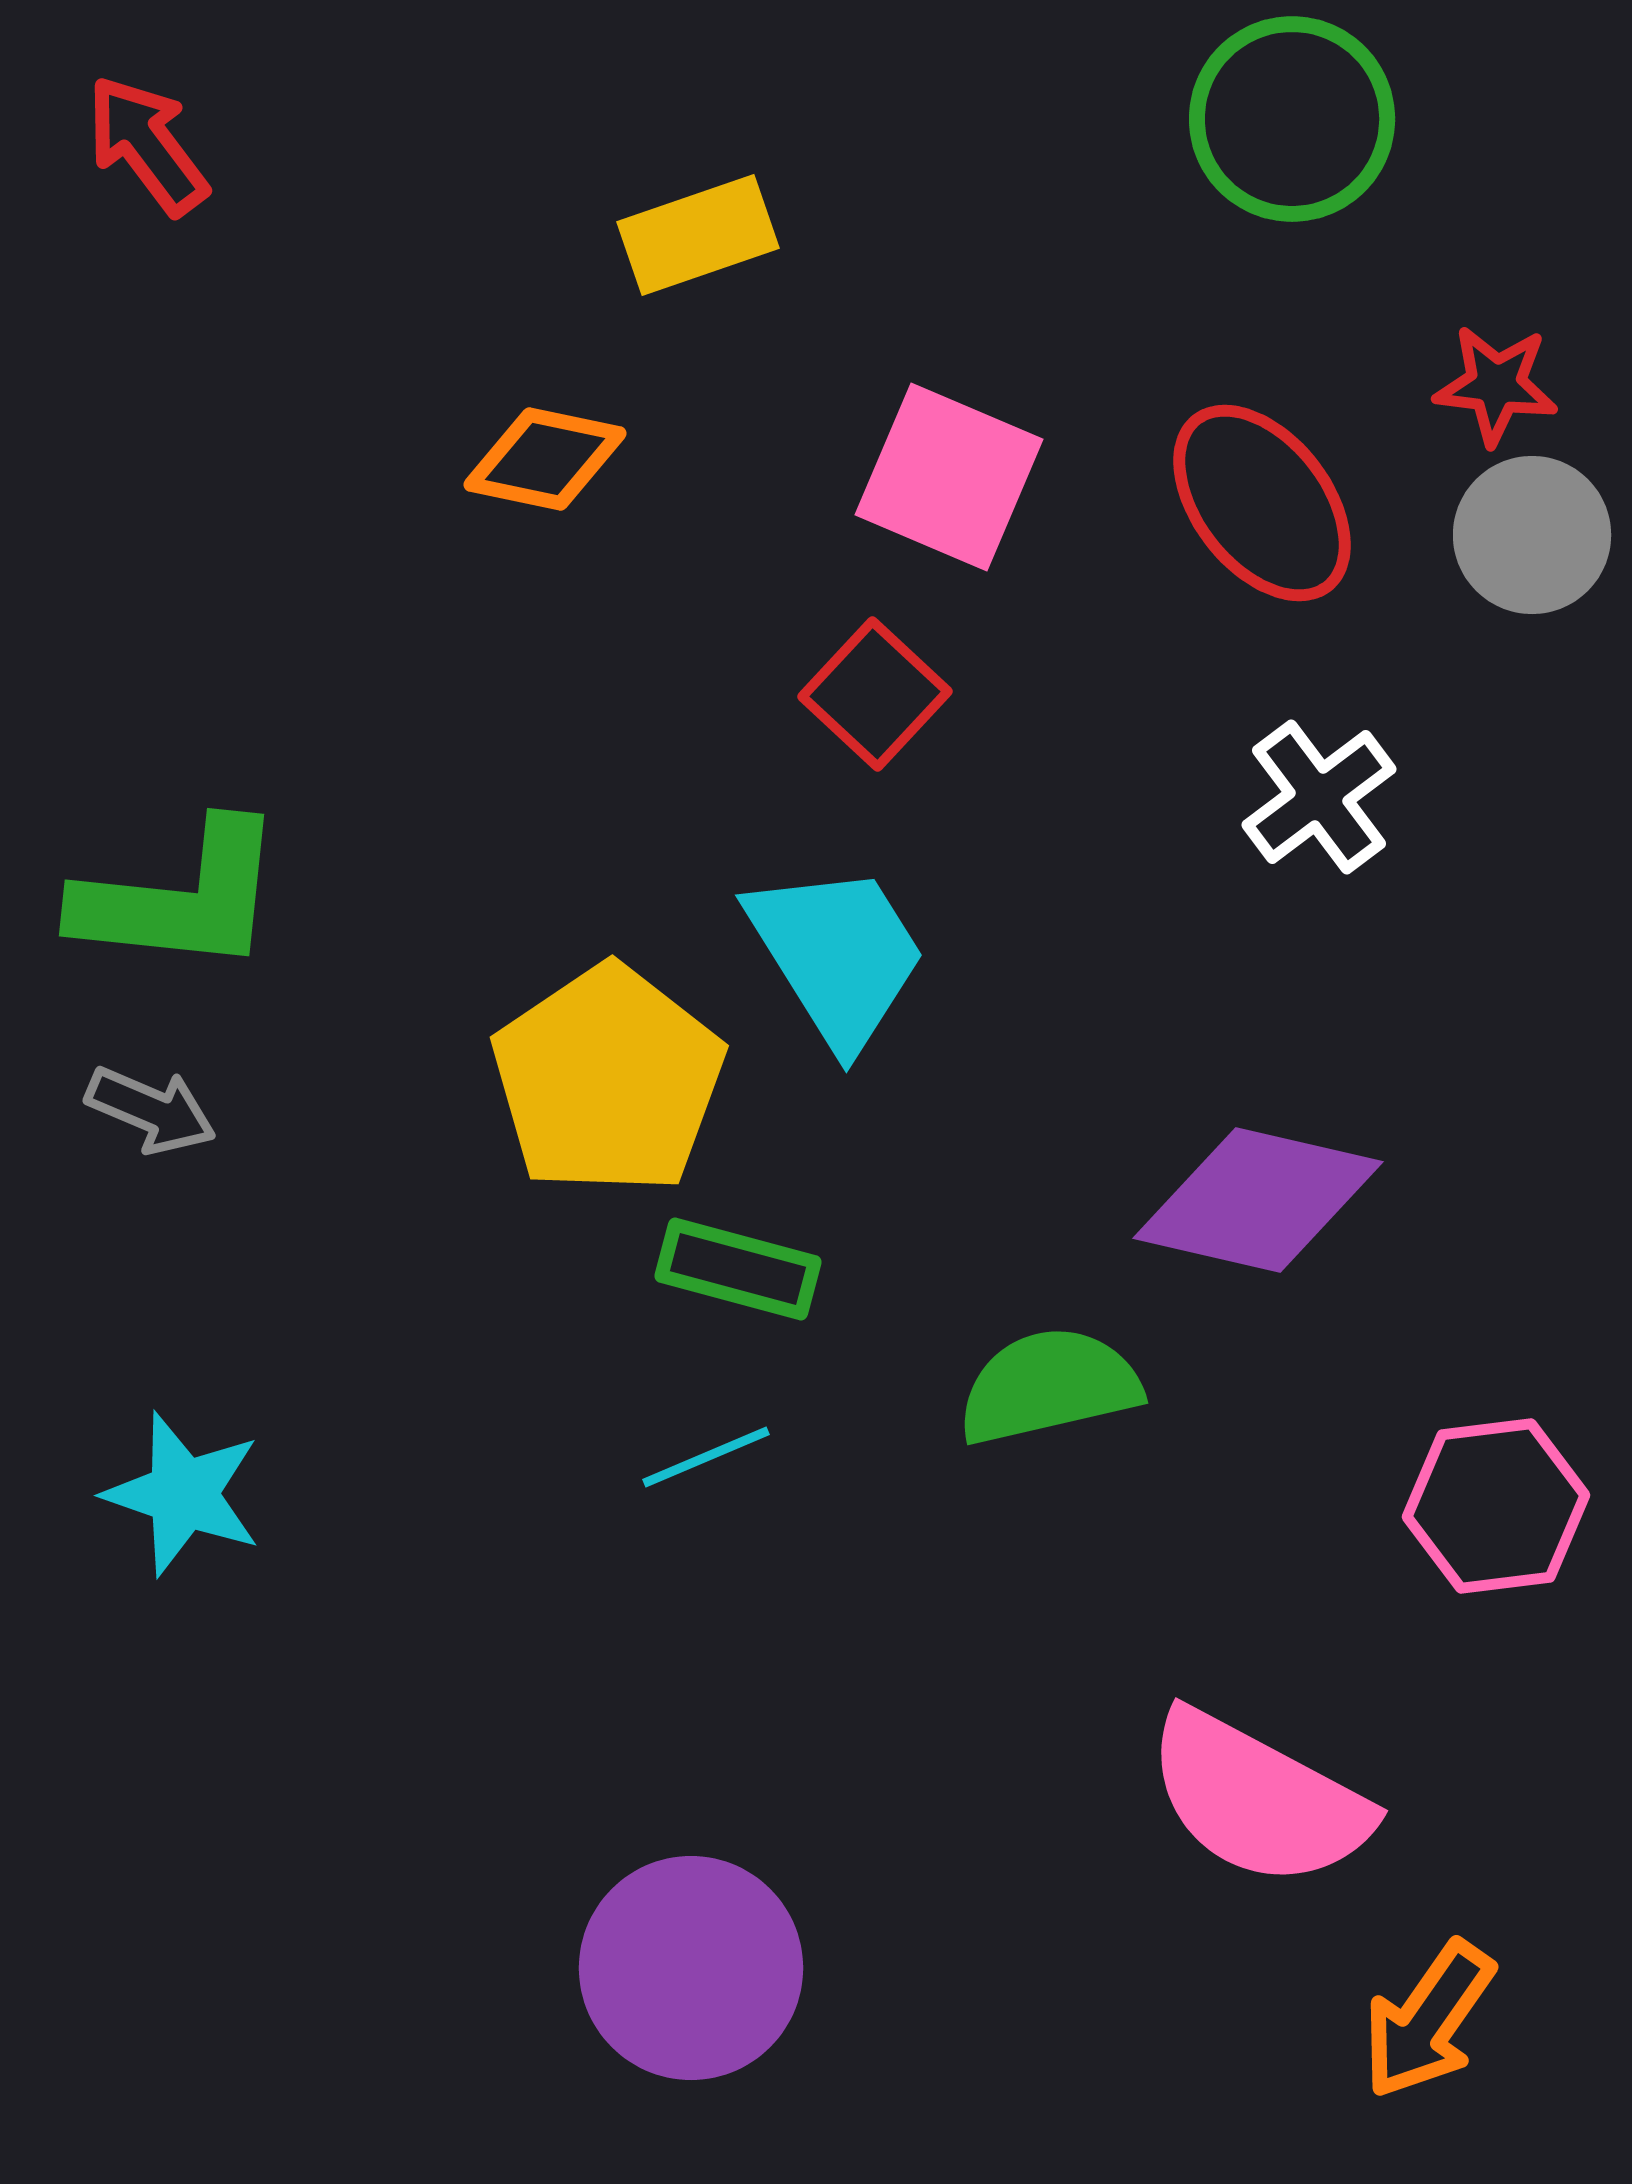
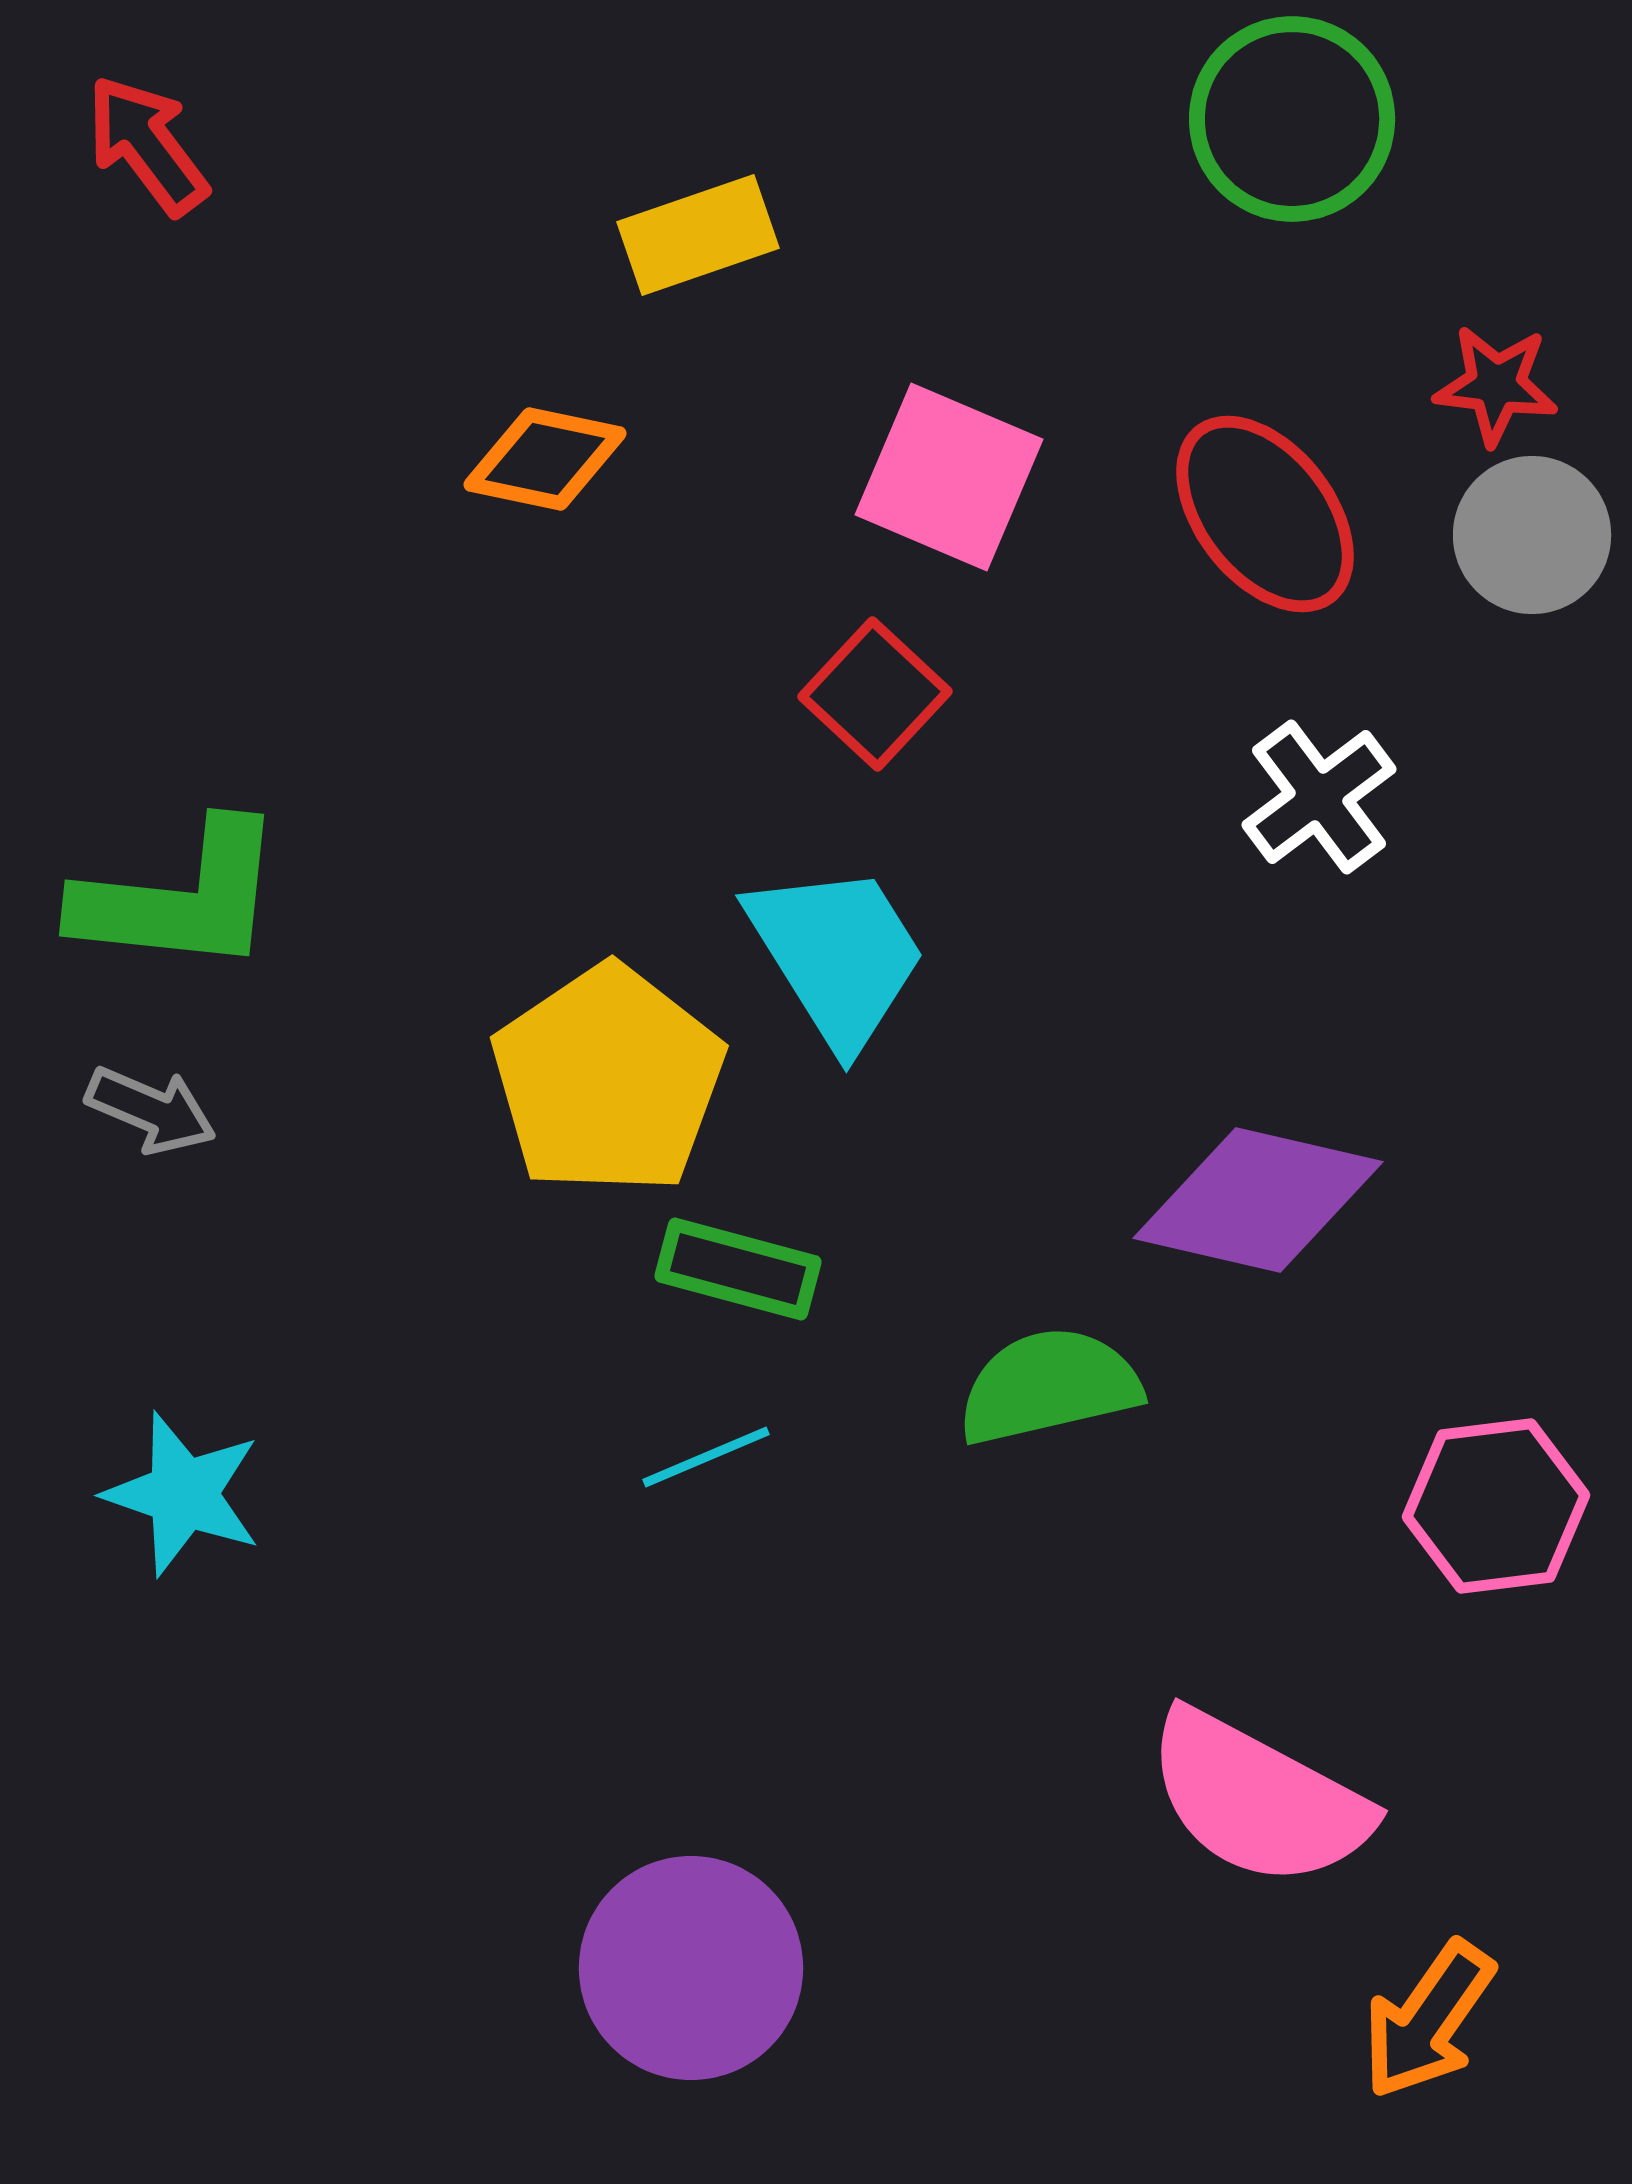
red ellipse: moved 3 px right, 11 px down
